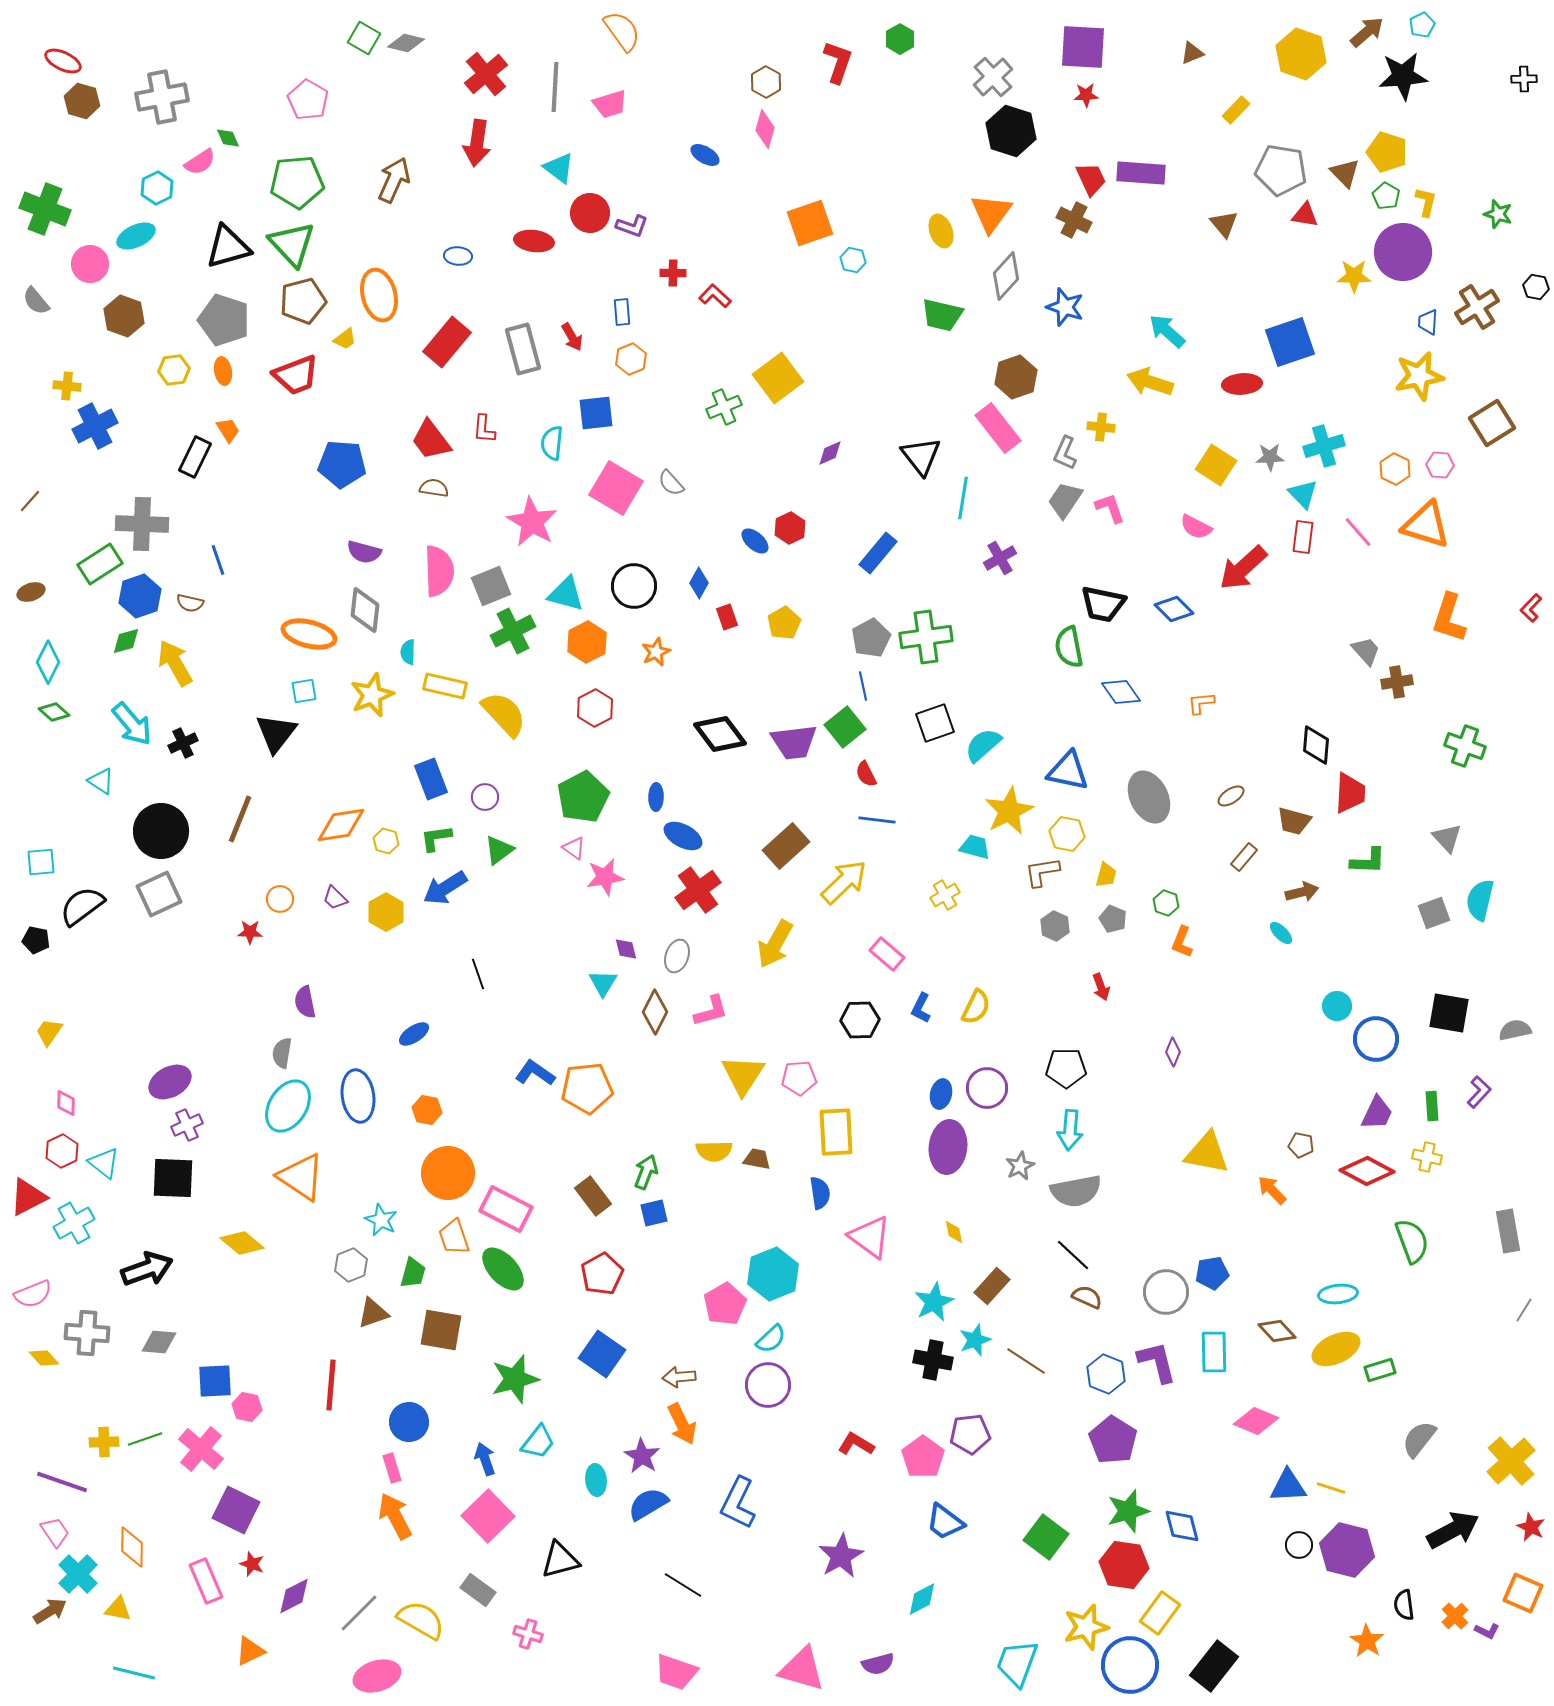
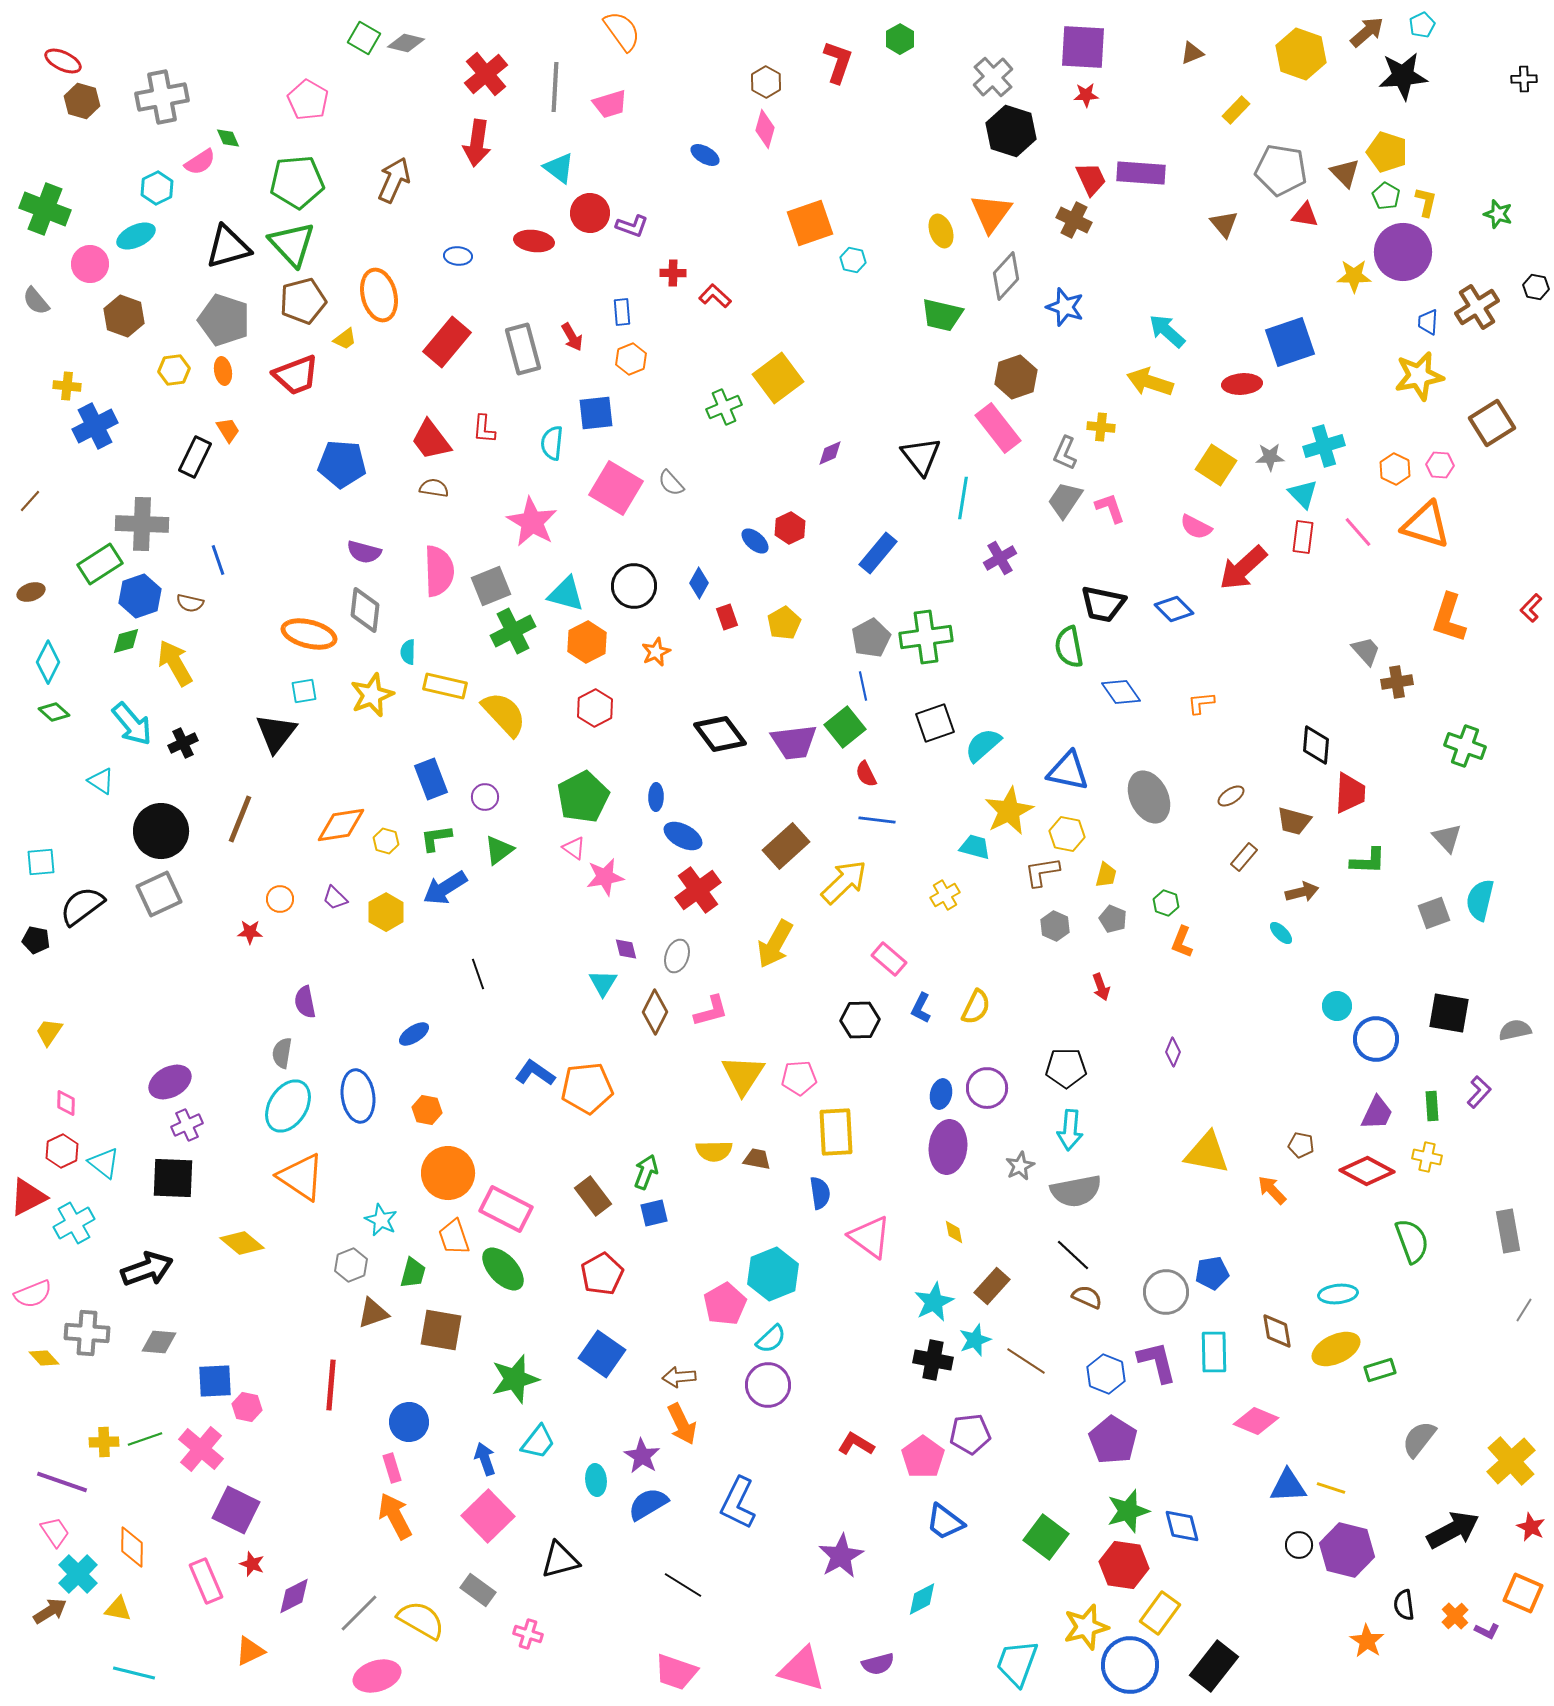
pink rectangle at (887, 954): moved 2 px right, 5 px down
brown diamond at (1277, 1331): rotated 33 degrees clockwise
